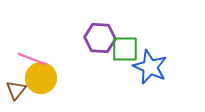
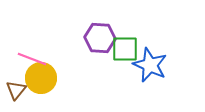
blue star: moved 2 px up
